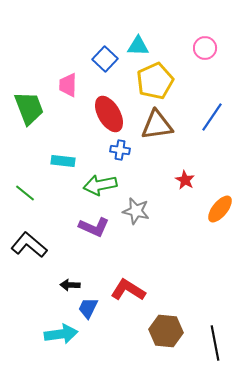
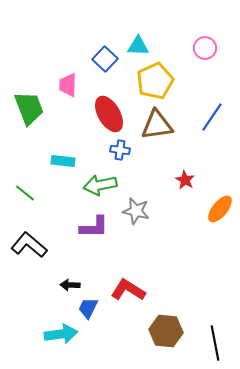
purple L-shape: rotated 24 degrees counterclockwise
